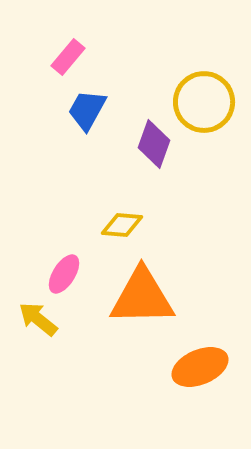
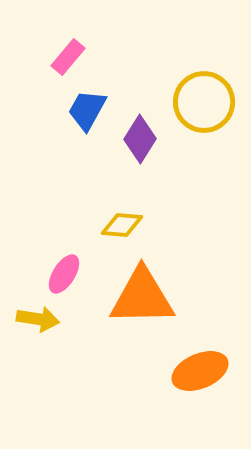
purple diamond: moved 14 px left, 5 px up; rotated 12 degrees clockwise
yellow arrow: rotated 150 degrees clockwise
orange ellipse: moved 4 px down
